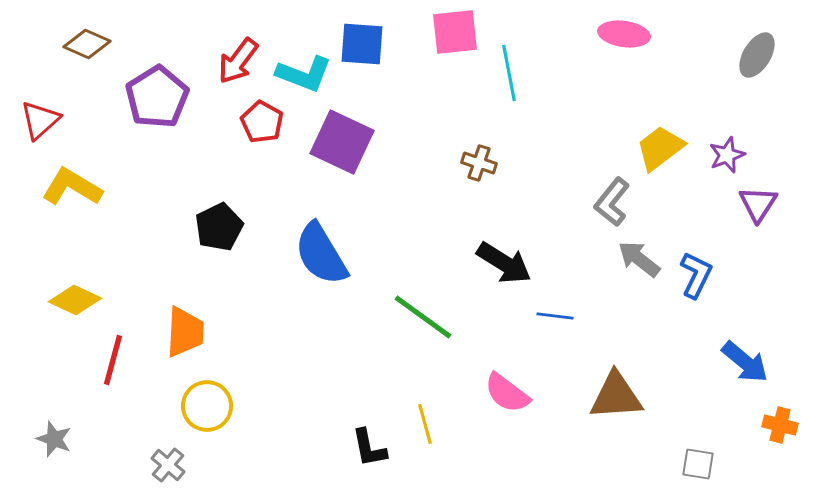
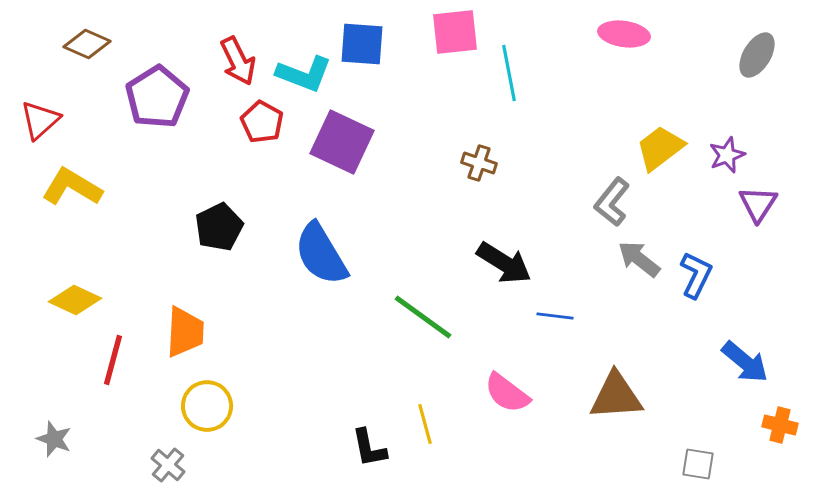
red arrow: rotated 63 degrees counterclockwise
